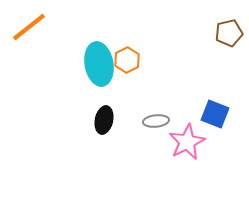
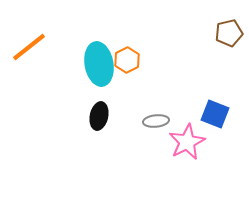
orange line: moved 20 px down
black ellipse: moved 5 px left, 4 px up
